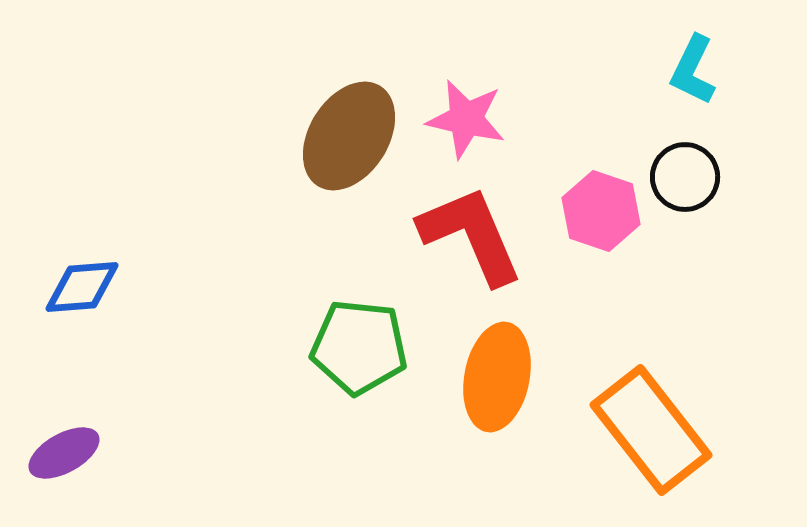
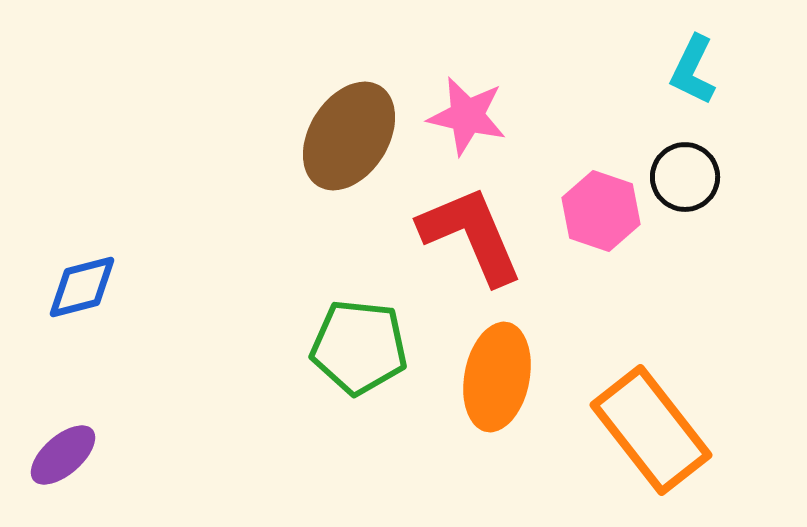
pink star: moved 1 px right, 3 px up
blue diamond: rotated 10 degrees counterclockwise
purple ellipse: moved 1 px left, 2 px down; rotated 12 degrees counterclockwise
